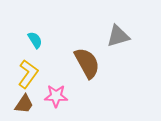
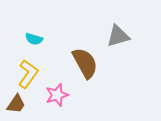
cyan semicircle: moved 1 px left, 1 px up; rotated 138 degrees clockwise
brown semicircle: moved 2 px left
pink star: moved 1 px right, 1 px up; rotated 20 degrees counterclockwise
brown trapezoid: moved 8 px left
